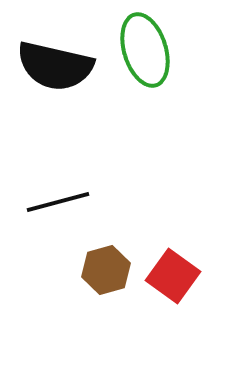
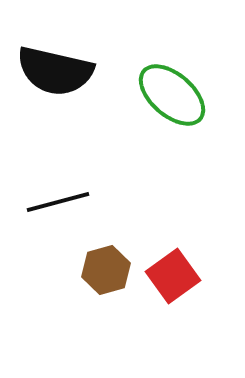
green ellipse: moved 27 px right, 45 px down; rotated 32 degrees counterclockwise
black semicircle: moved 5 px down
red square: rotated 18 degrees clockwise
